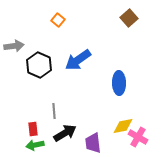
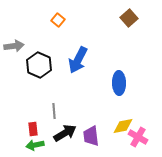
blue arrow: rotated 28 degrees counterclockwise
purple trapezoid: moved 2 px left, 7 px up
